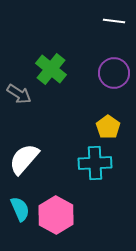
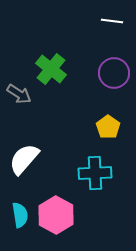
white line: moved 2 px left
cyan cross: moved 10 px down
cyan semicircle: moved 6 px down; rotated 15 degrees clockwise
